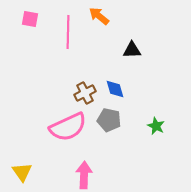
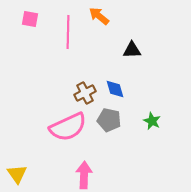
green star: moved 4 px left, 5 px up
yellow triangle: moved 5 px left, 2 px down
